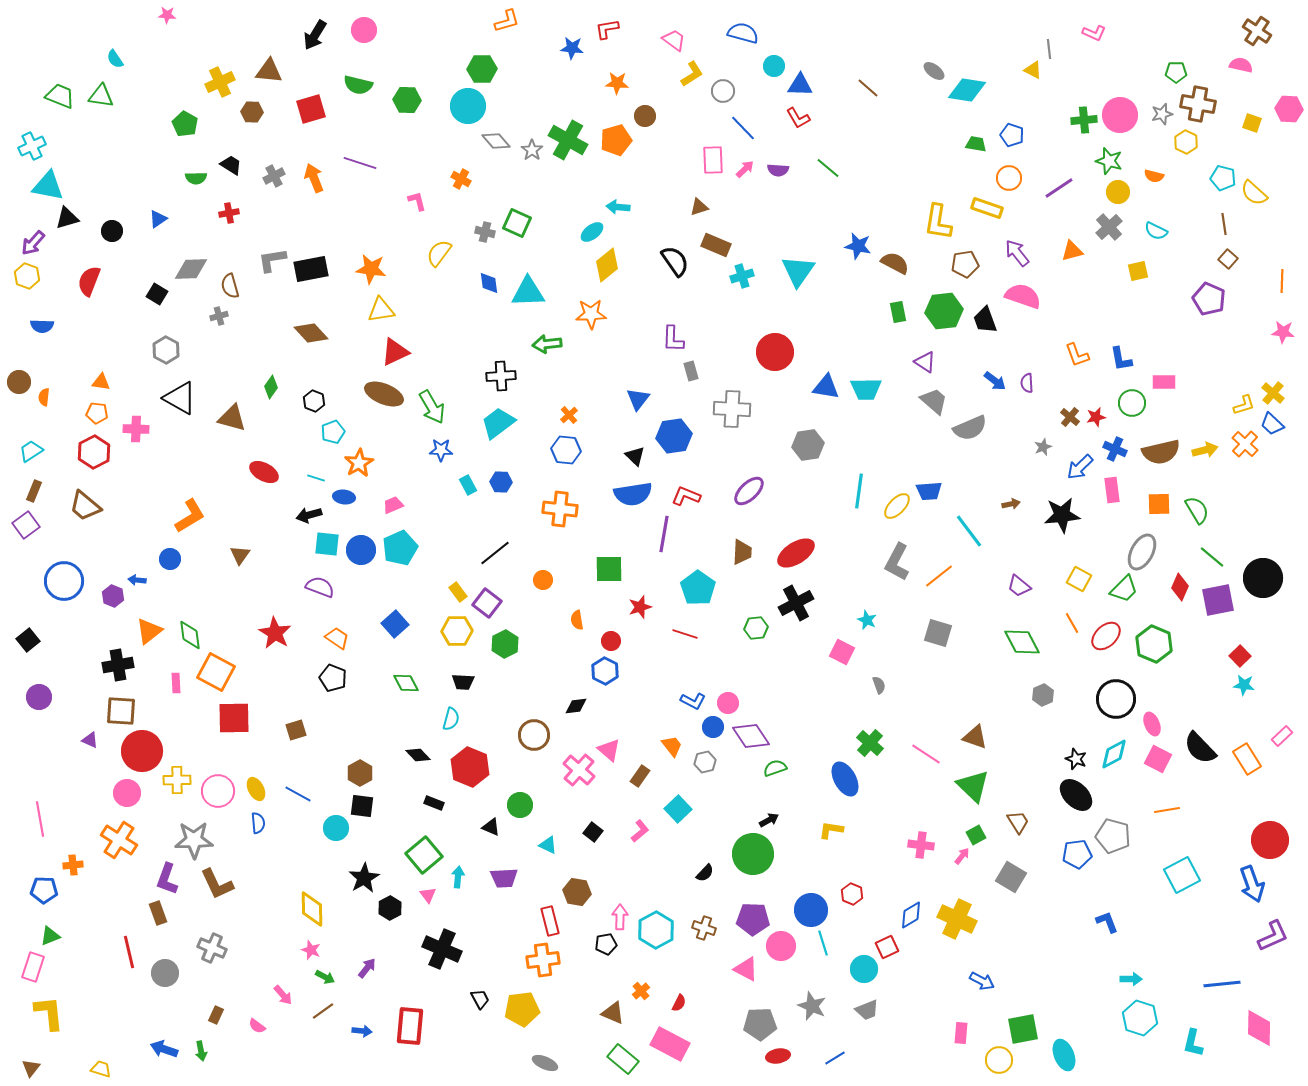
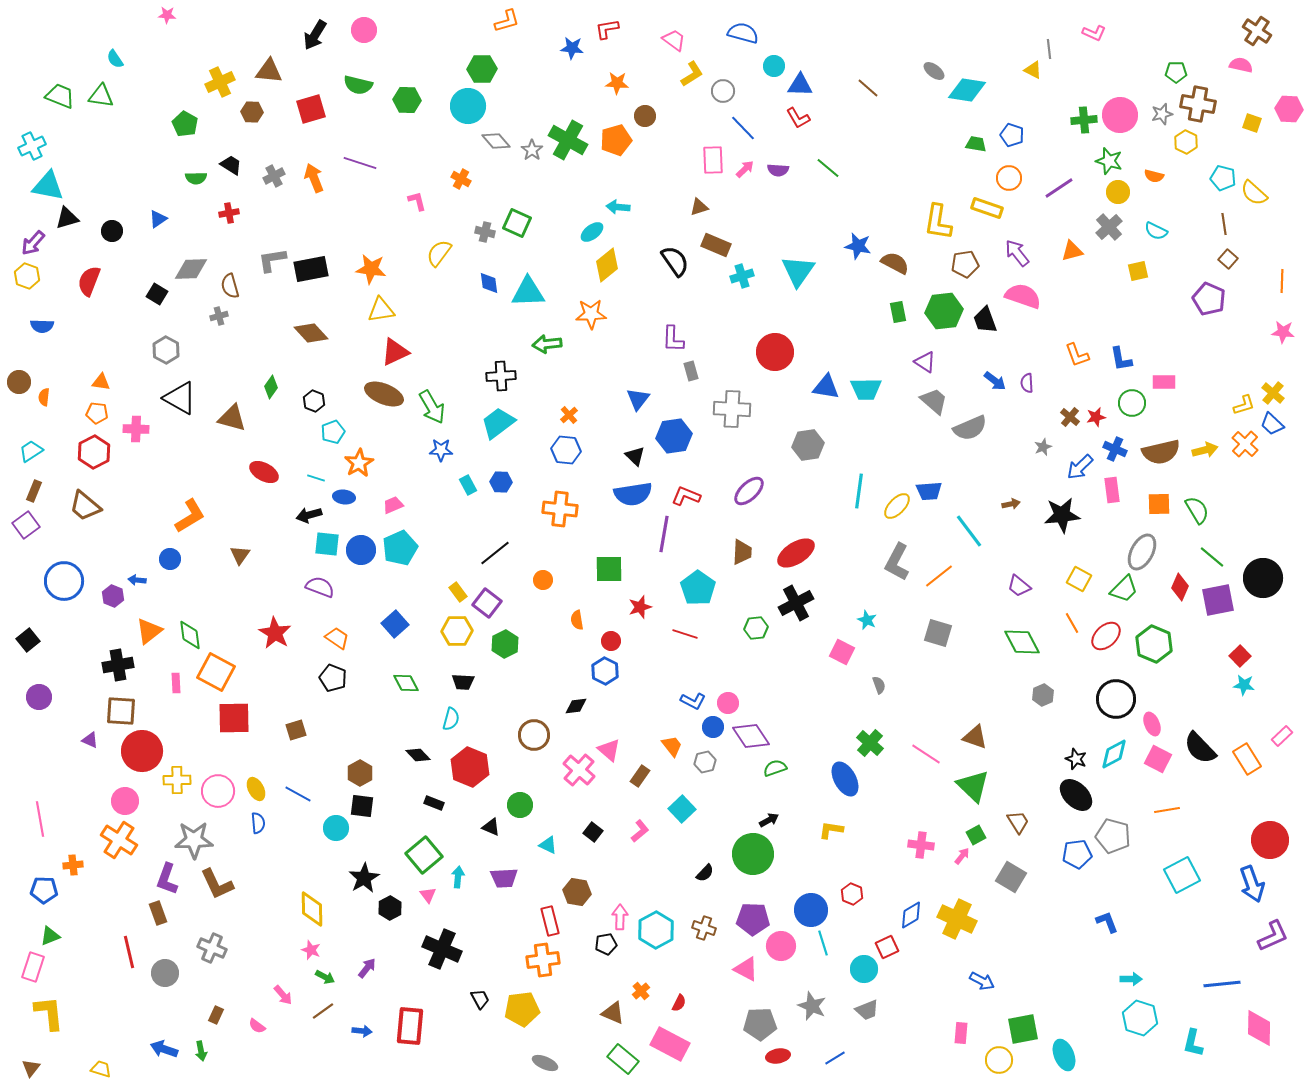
pink circle at (127, 793): moved 2 px left, 8 px down
cyan square at (678, 809): moved 4 px right
